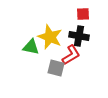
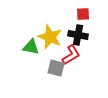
black cross: moved 1 px left, 1 px up
